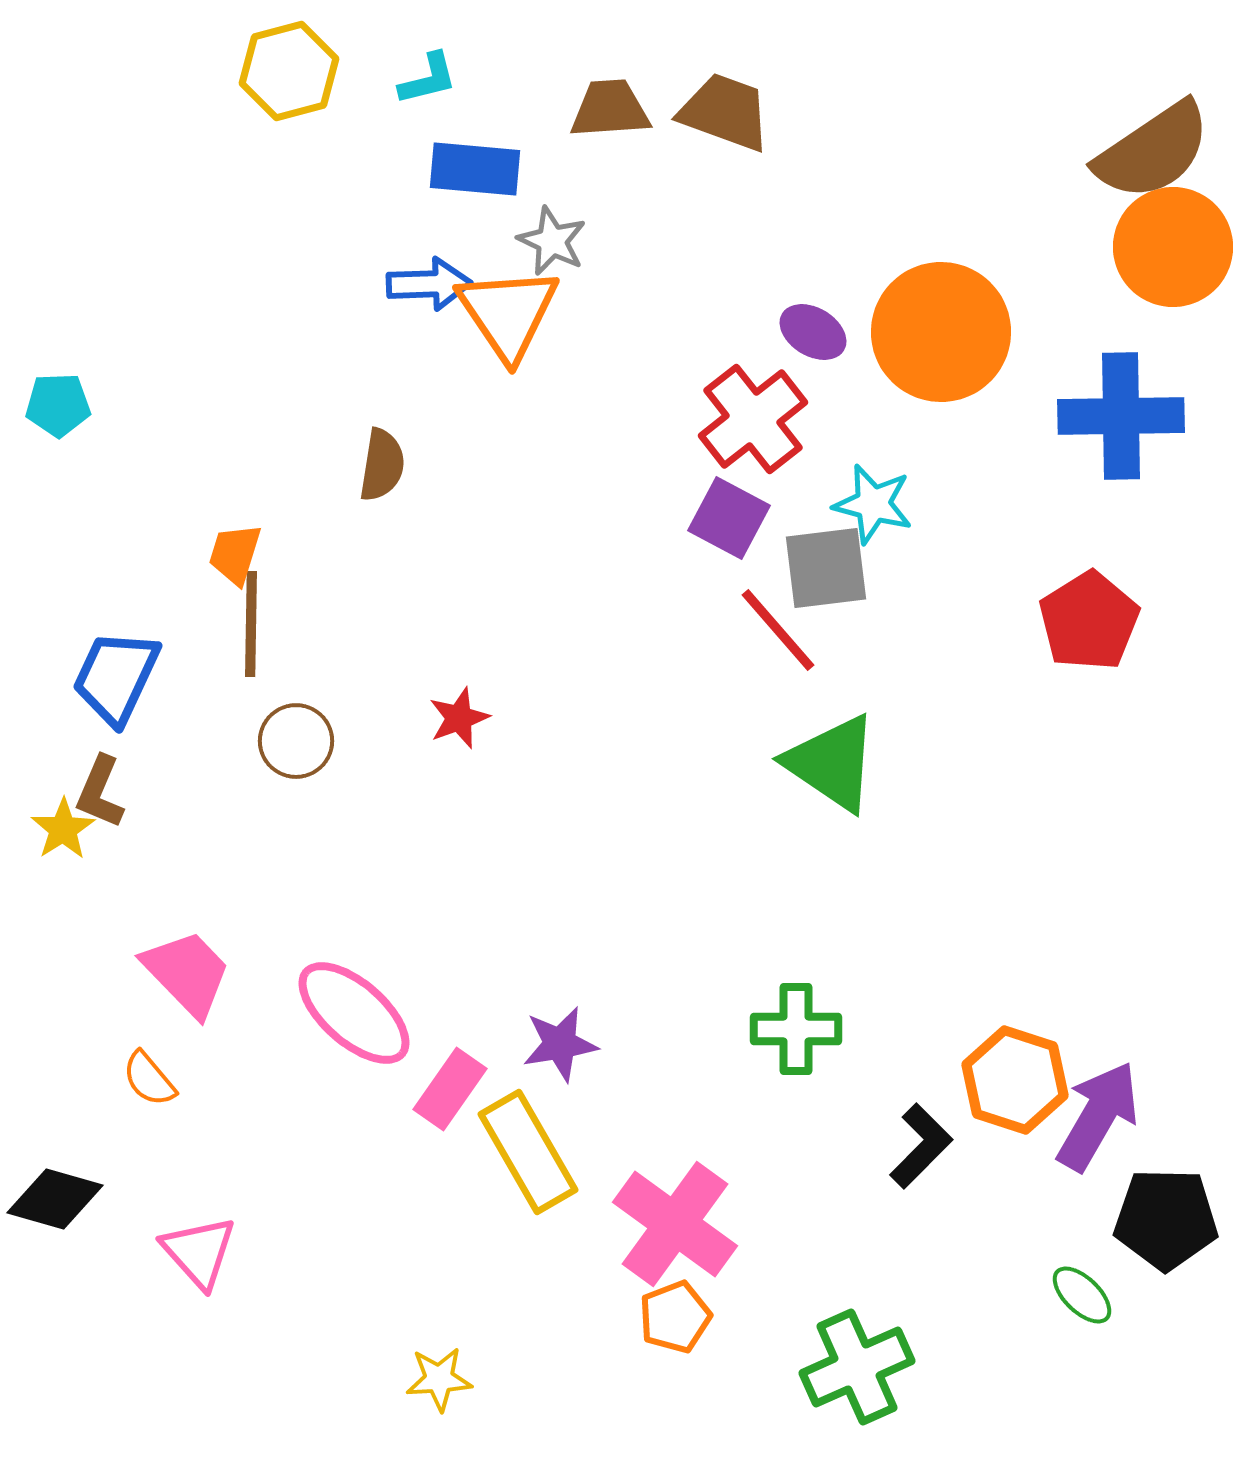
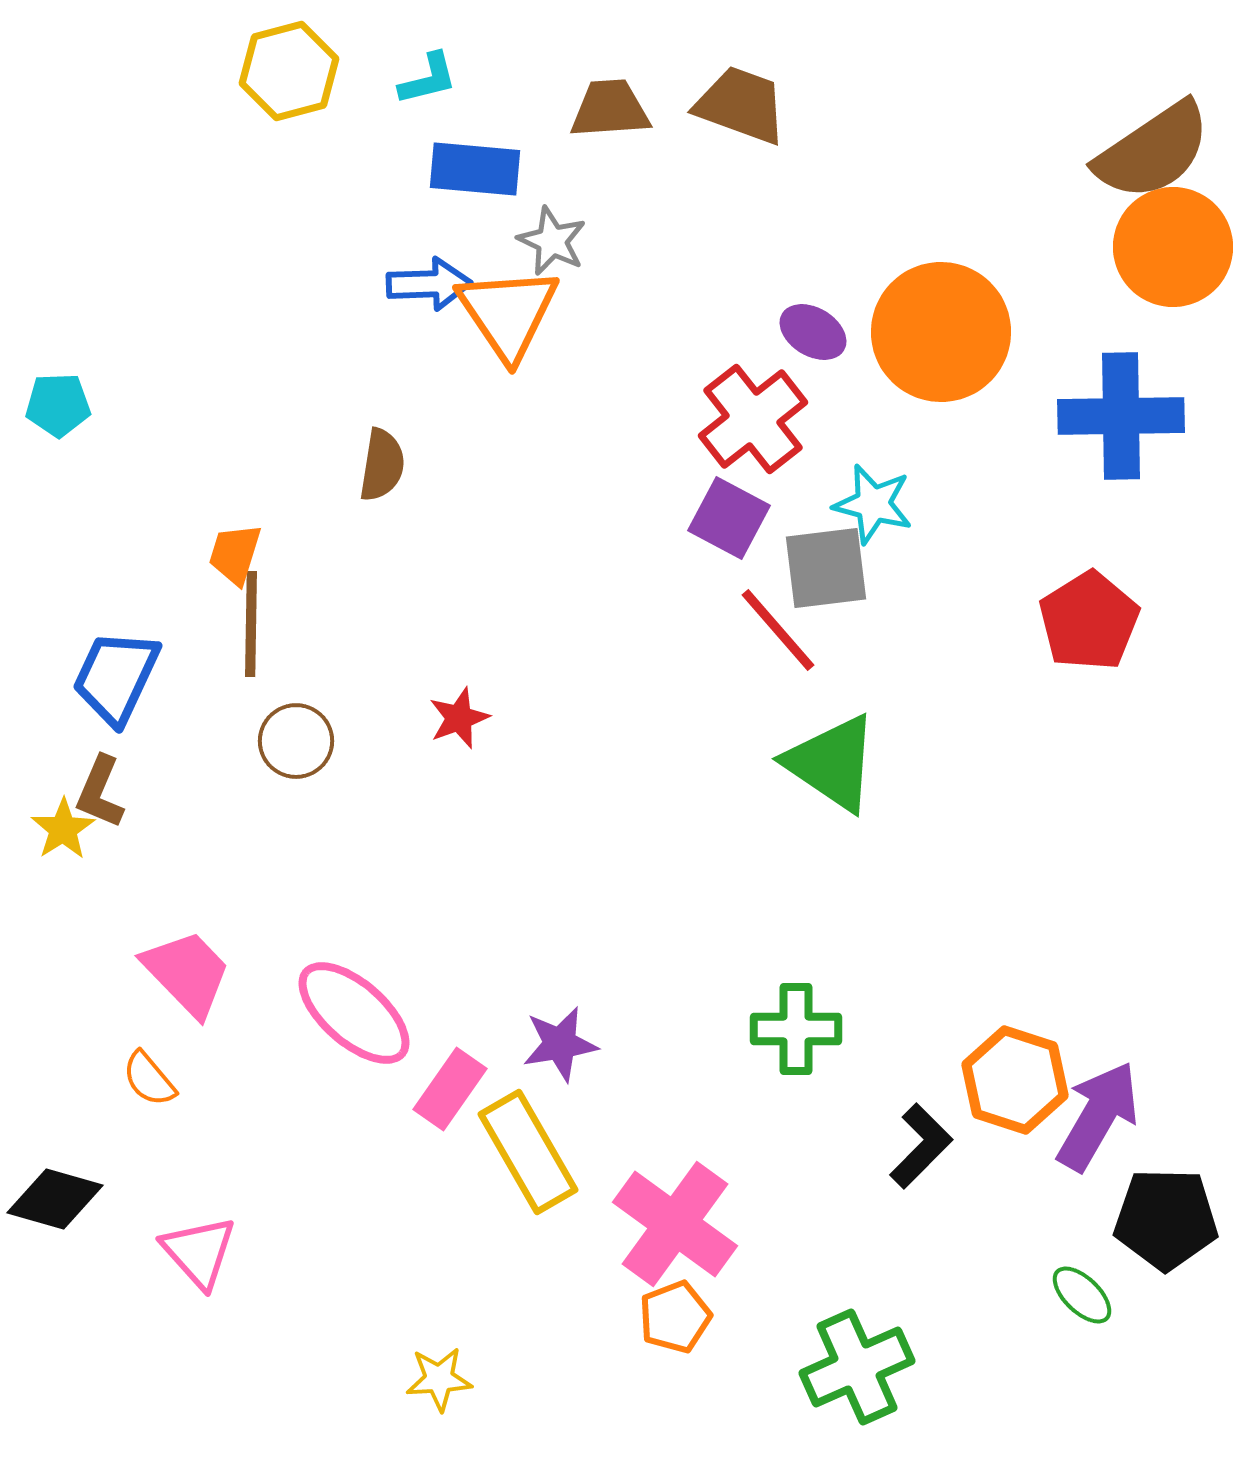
brown trapezoid at (725, 112): moved 16 px right, 7 px up
